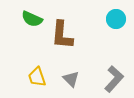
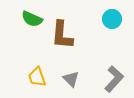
cyan circle: moved 4 px left
